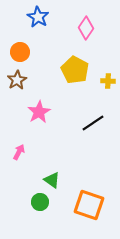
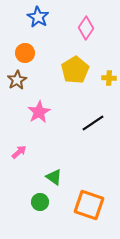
orange circle: moved 5 px right, 1 px down
yellow pentagon: rotated 12 degrees clockwise
yellow cross: moved 1 px right, 3 px up
pink arrow: rotated 21 degrees clockwise
green triangle: moved 2 px right, 3 px up
